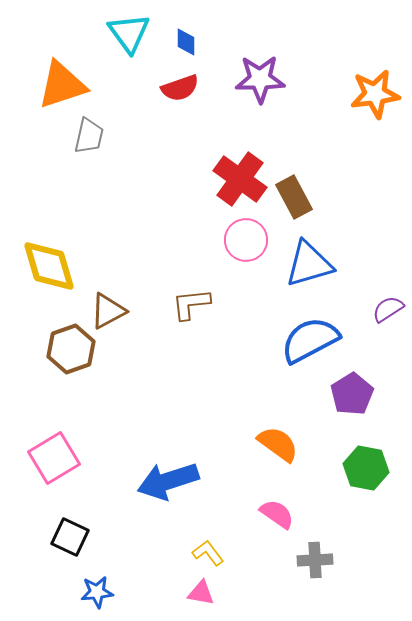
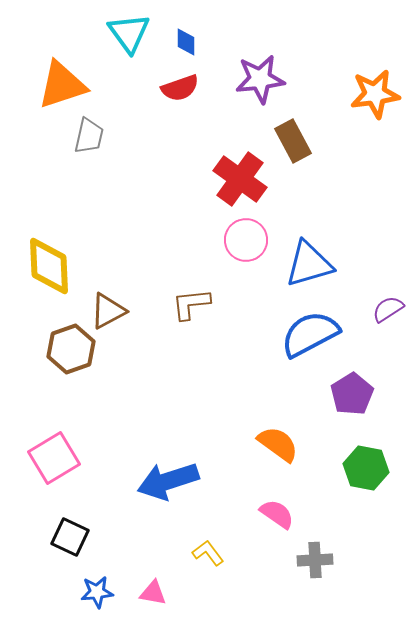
purple star: rotated 6 degrees counterclockwise
brown rectangle: moved 1 px left, 56 px up
yellow diamond: rotated 14 degrees clockwise
blue semicircle: moved 6 px up
pink triangle: moved 48 px left
